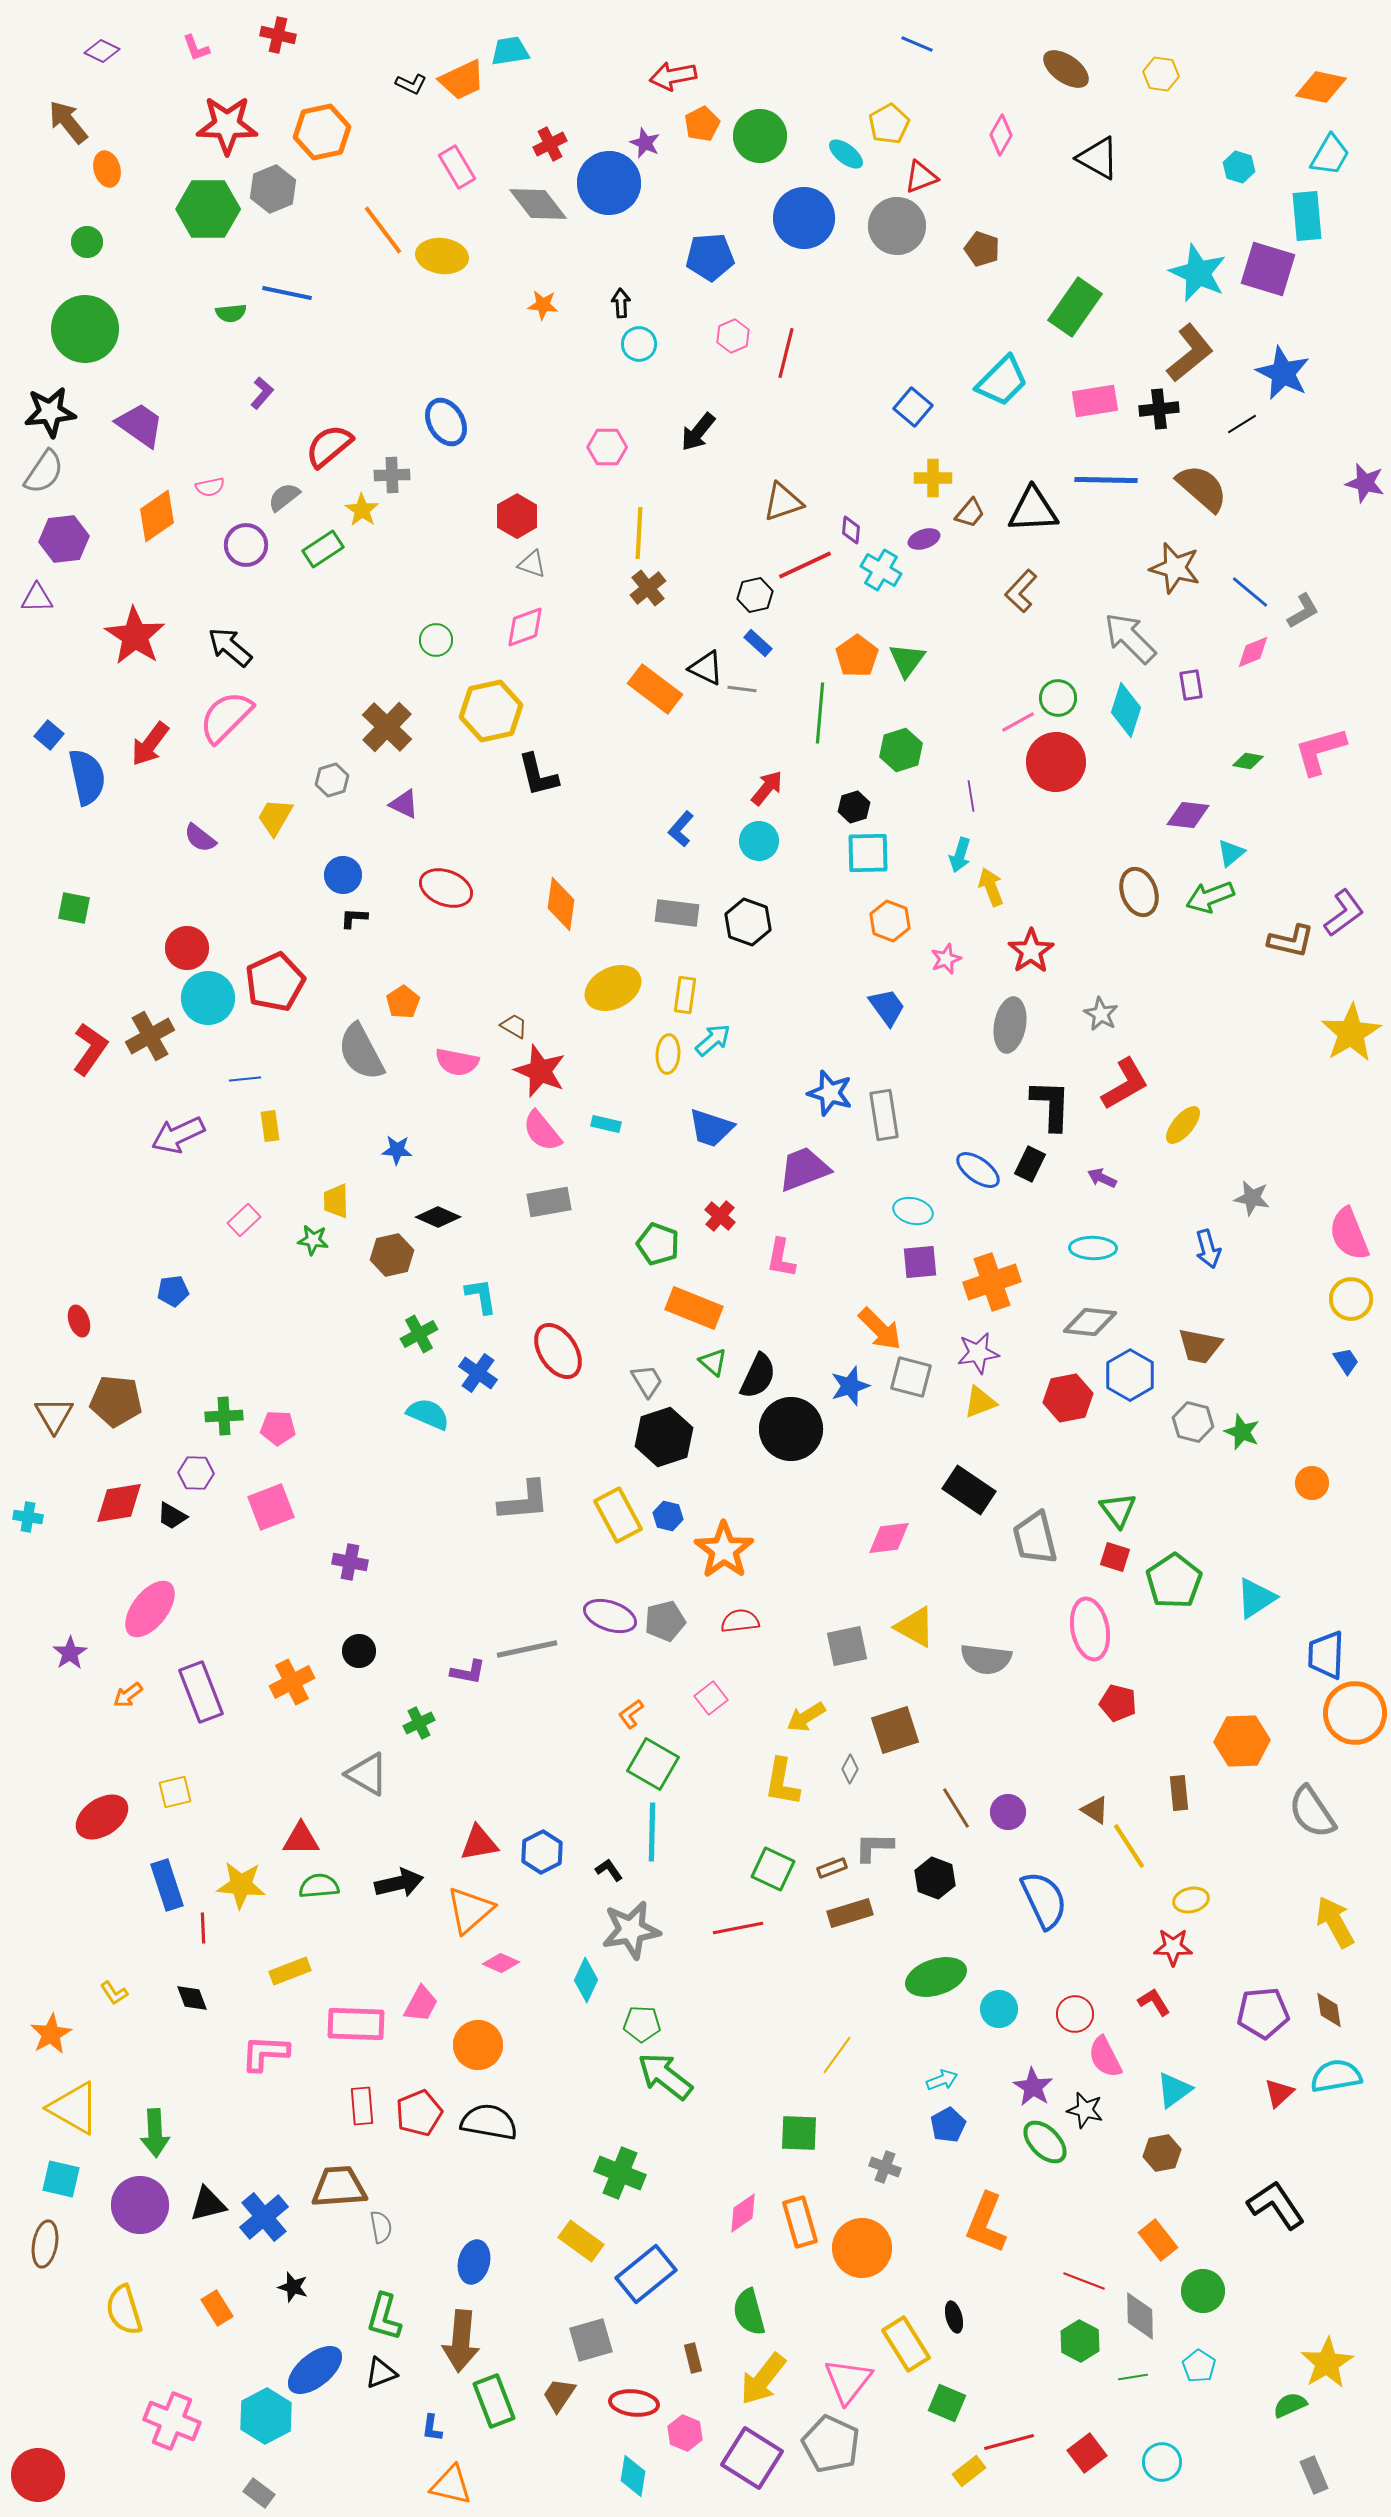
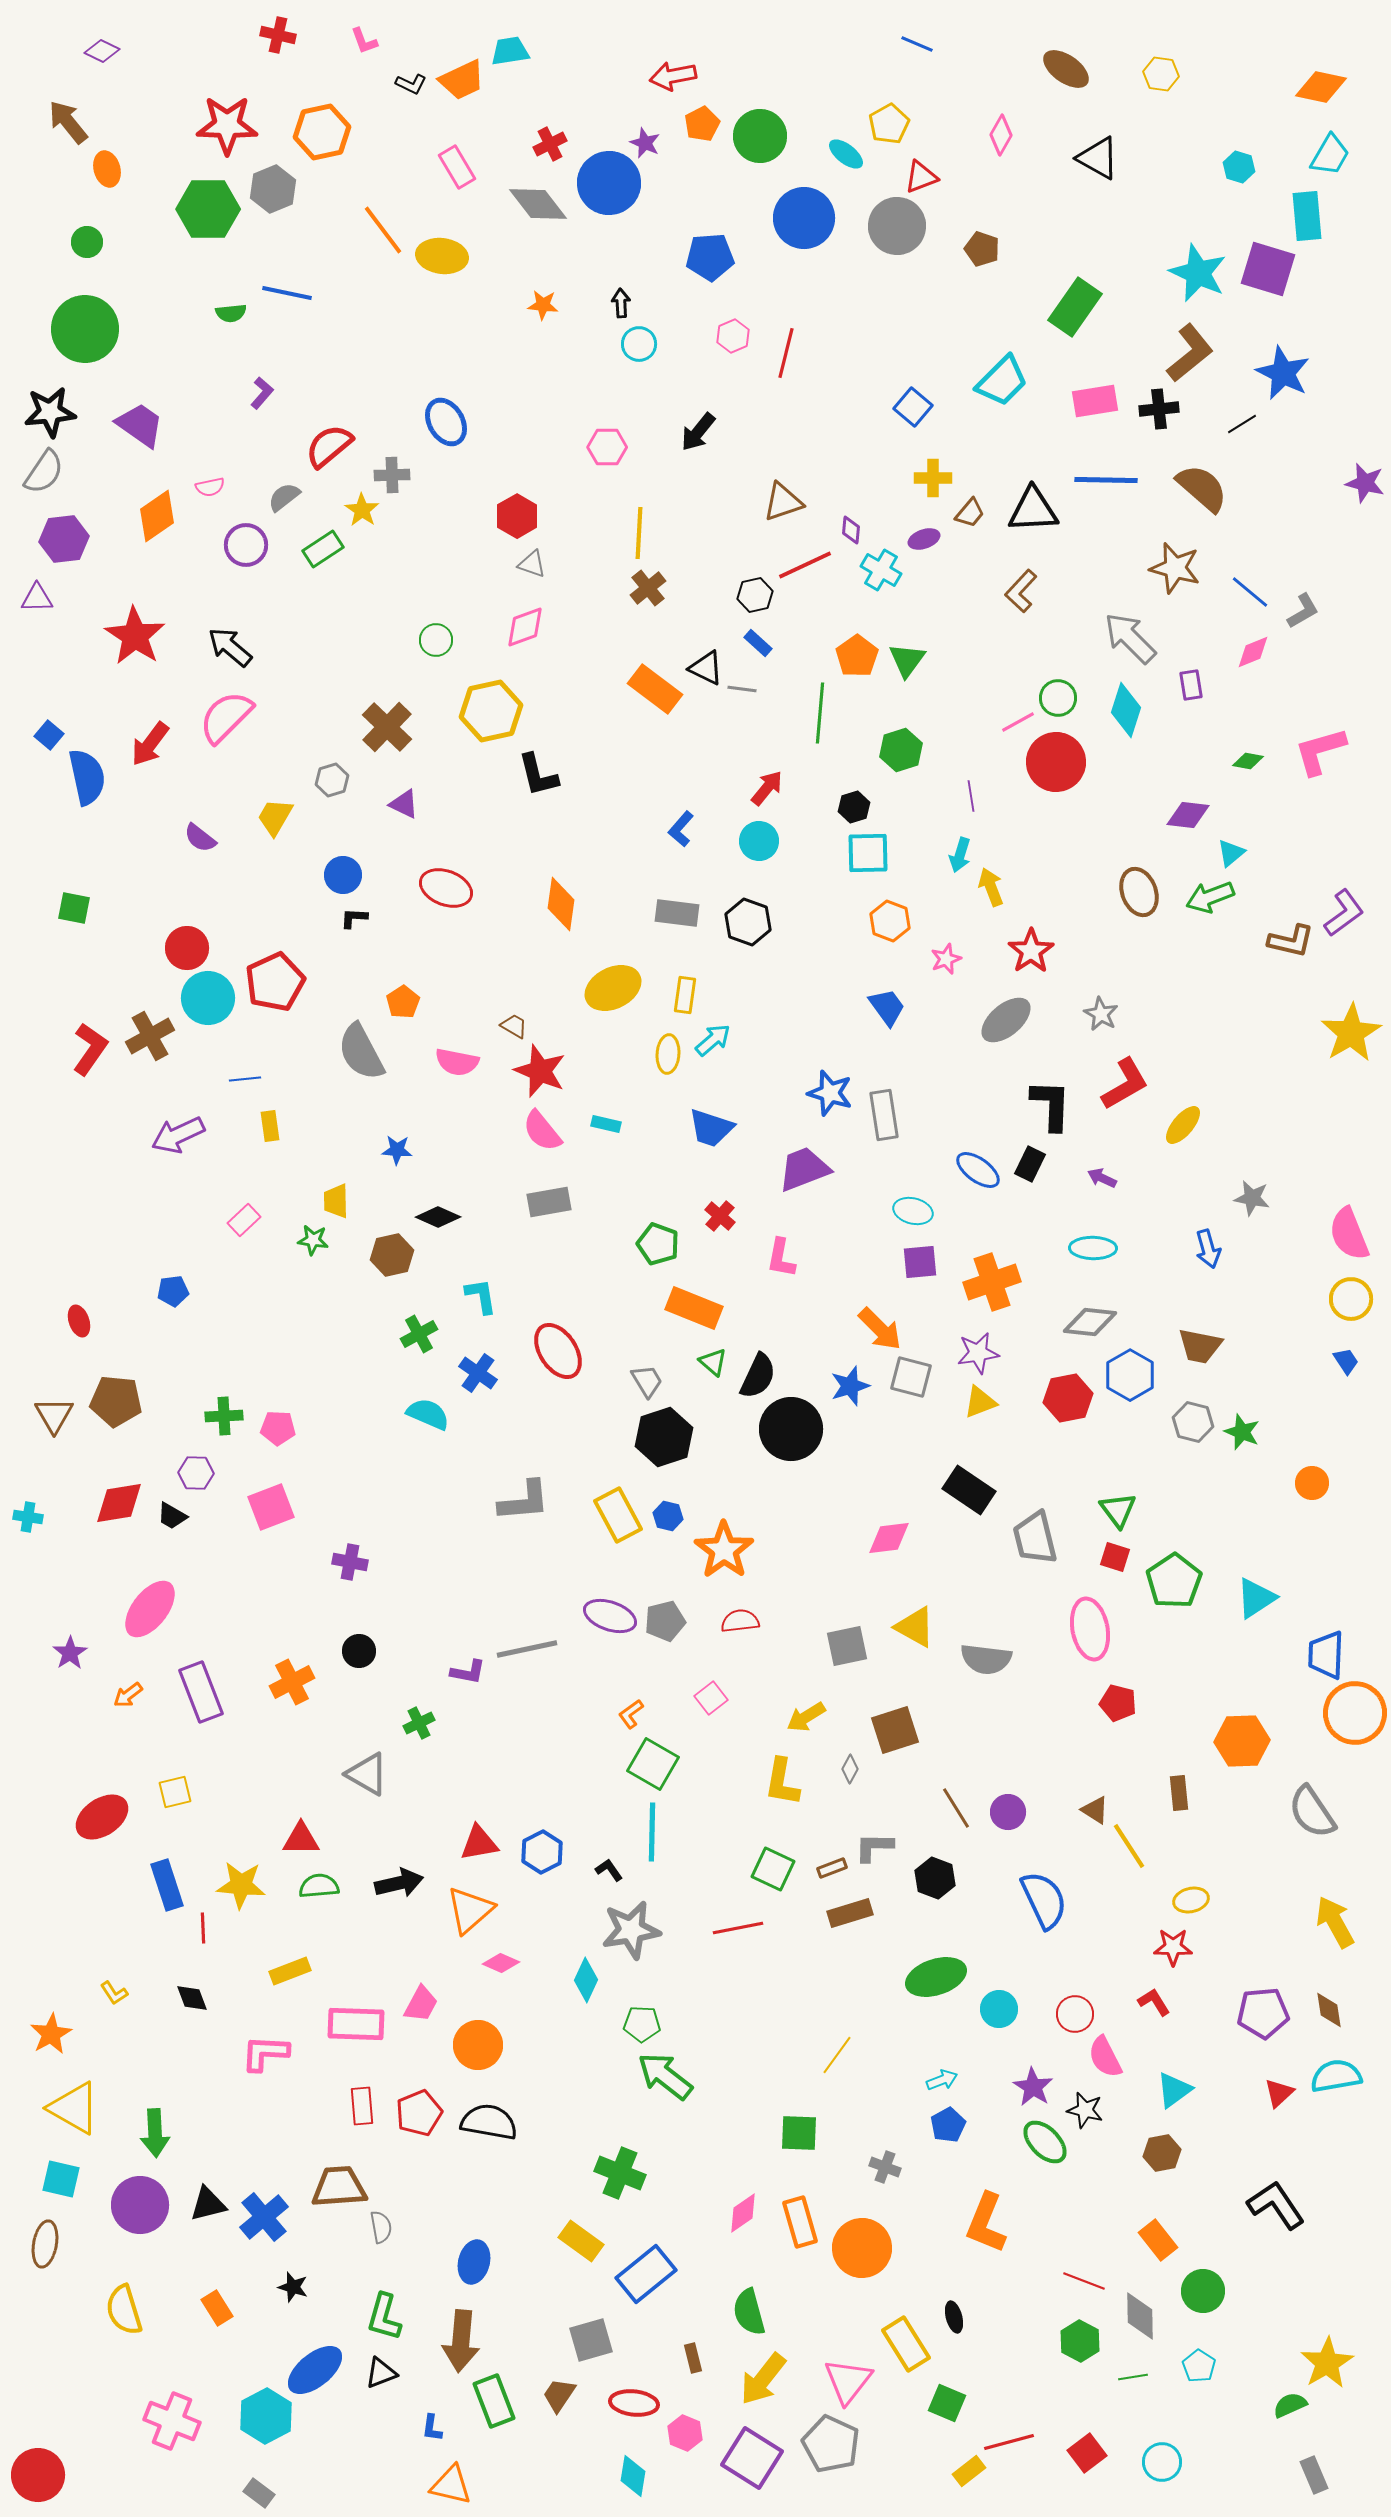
pink L-shape at (196, 48): moved 168 px right, 7 px up
gray ellipse at (1010, 1025): moved 4 px left, 5 px up; rotated 40 degrees clockwise
